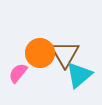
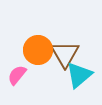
orange circle: moved 2 px left, 3 px up
pink semicircle: moved 1 px left, 2 px down
